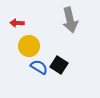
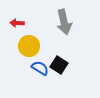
gray arrow: moved 6 px left, 2 px down
blue semicircle: moved 1 px right, 1 px down
